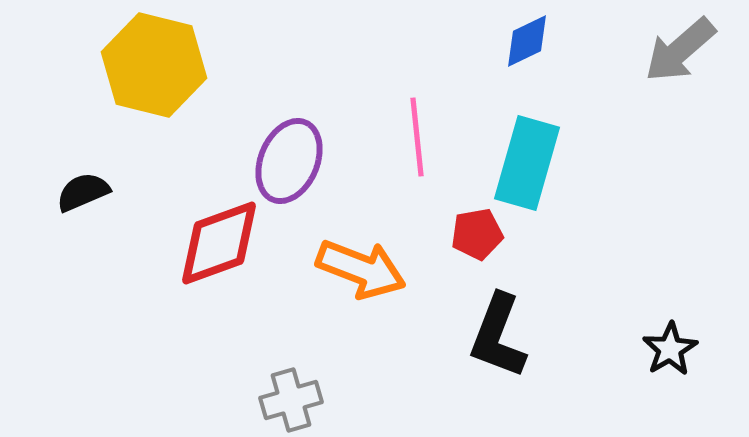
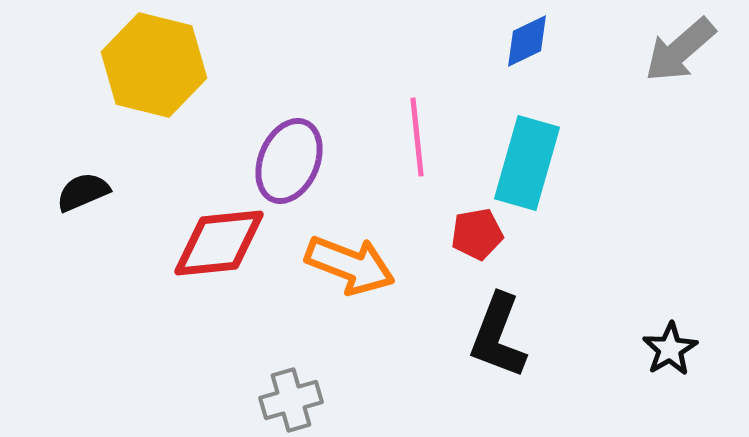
red diamond: rotated 14 degrees clockwise
orange arrow: moved 11 px left, 4 px up
